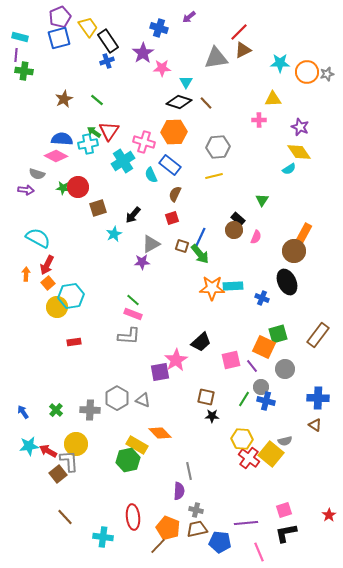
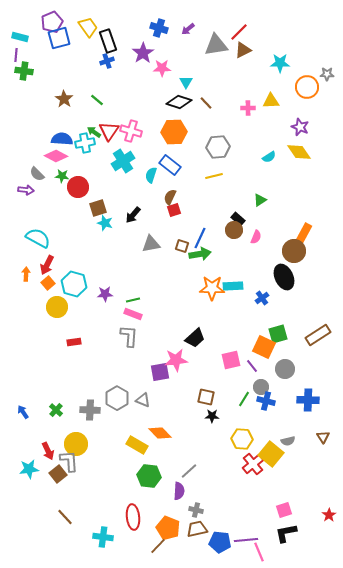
purple pentagon at (60, 17): moved 8 px left, 5 px down
purple arrow at (189, 17): moved 1 px left, 12 px down
black rectangle at (108, 41): rotated 15 degrees clockwise
gray triangle at (216, 58): moved 13 px up
orange circle at (307, 72): moved 15 px down
gray star at (327, 74): rotated 16 degrees clockwise
brown star at (64, 99): rotated 12 degrees counterclockwise
yellow triangle at (273, 99): moved 2 px left, 2 px down
pink cross at (259, 120): moved 11 px left, 12 px up
pink cross at (144, 142): moved 13 px left, 11 px up
cyan cross at (88, 144): moved 3 px left, 1 px up
cyan semicircle at (289, 169): moved 20 px left, 12 px up
gray semicircle at (37, 174): rotated 28 degrees clockwise
cyan semicircle at (151, 175): rotated 42 degrees clockwise
green star at (63, 188): moved 1 px left, 12 px up
brown semicircle at (175, 194): moved 5 px left, 3 px down
green triangle at (262, 200): moved 2 px left; rotated 24 degrees clockwise
red square at (172, 218): moved 2 px right, 8 px up
cyan star at (114, 234): moved 9 px left, 11 px up; rotated 28 degrees counterclockwise
gray triangle at (151, 244): rotated 18 degrees clockwise
green arrow at (200, 254): rotated 60 degrees counterclockwise
purple star at (142, 262): moved 37 px left, 32 px down
black ellipse at (287, 282): moved 3 px left, 5 px up
cyan hexagon at (71, 296): moved 3 px right, 12 px up; rotated 25 degrees clockwise
blue cross at (262, 298): rotated 32 degrees clockwise
green line at (133, 300): rotated 56 degrees counterclockwise
brown rectangle at (318, 335): rotated 20 degrees clockwise
gray L-shape at (129, 336): rotated 90 degrees counterclockwise
black trapezoid at (201, 342): moved 6 px left, 4 px up
pink star at (176, 360): rotated 25 degrees clockwise
blue cross at (318, 398): moved 10 px left, 2 px down
brown triangle at (315, 425): moved 8 px right, 12 px down; rotated 24 degrees clockwise
gray semicircle at (285, 441): moved 3 px right
cyan star at (29, 446): moved 23 px down
red arrow at (48, 451): rotated 144 degrees counterclockwise
red cross at (249, 458): moved 4 px right, 6 px down; rotated 15 degrees clockwise
green hexagon at (128, 460): moved 21 px right, 16 px down; rotated 20 degrees clockwise
gray line at (189, 471): rotated 60 degrees clockwise
purple line at (246, 523): moved 17 px down
